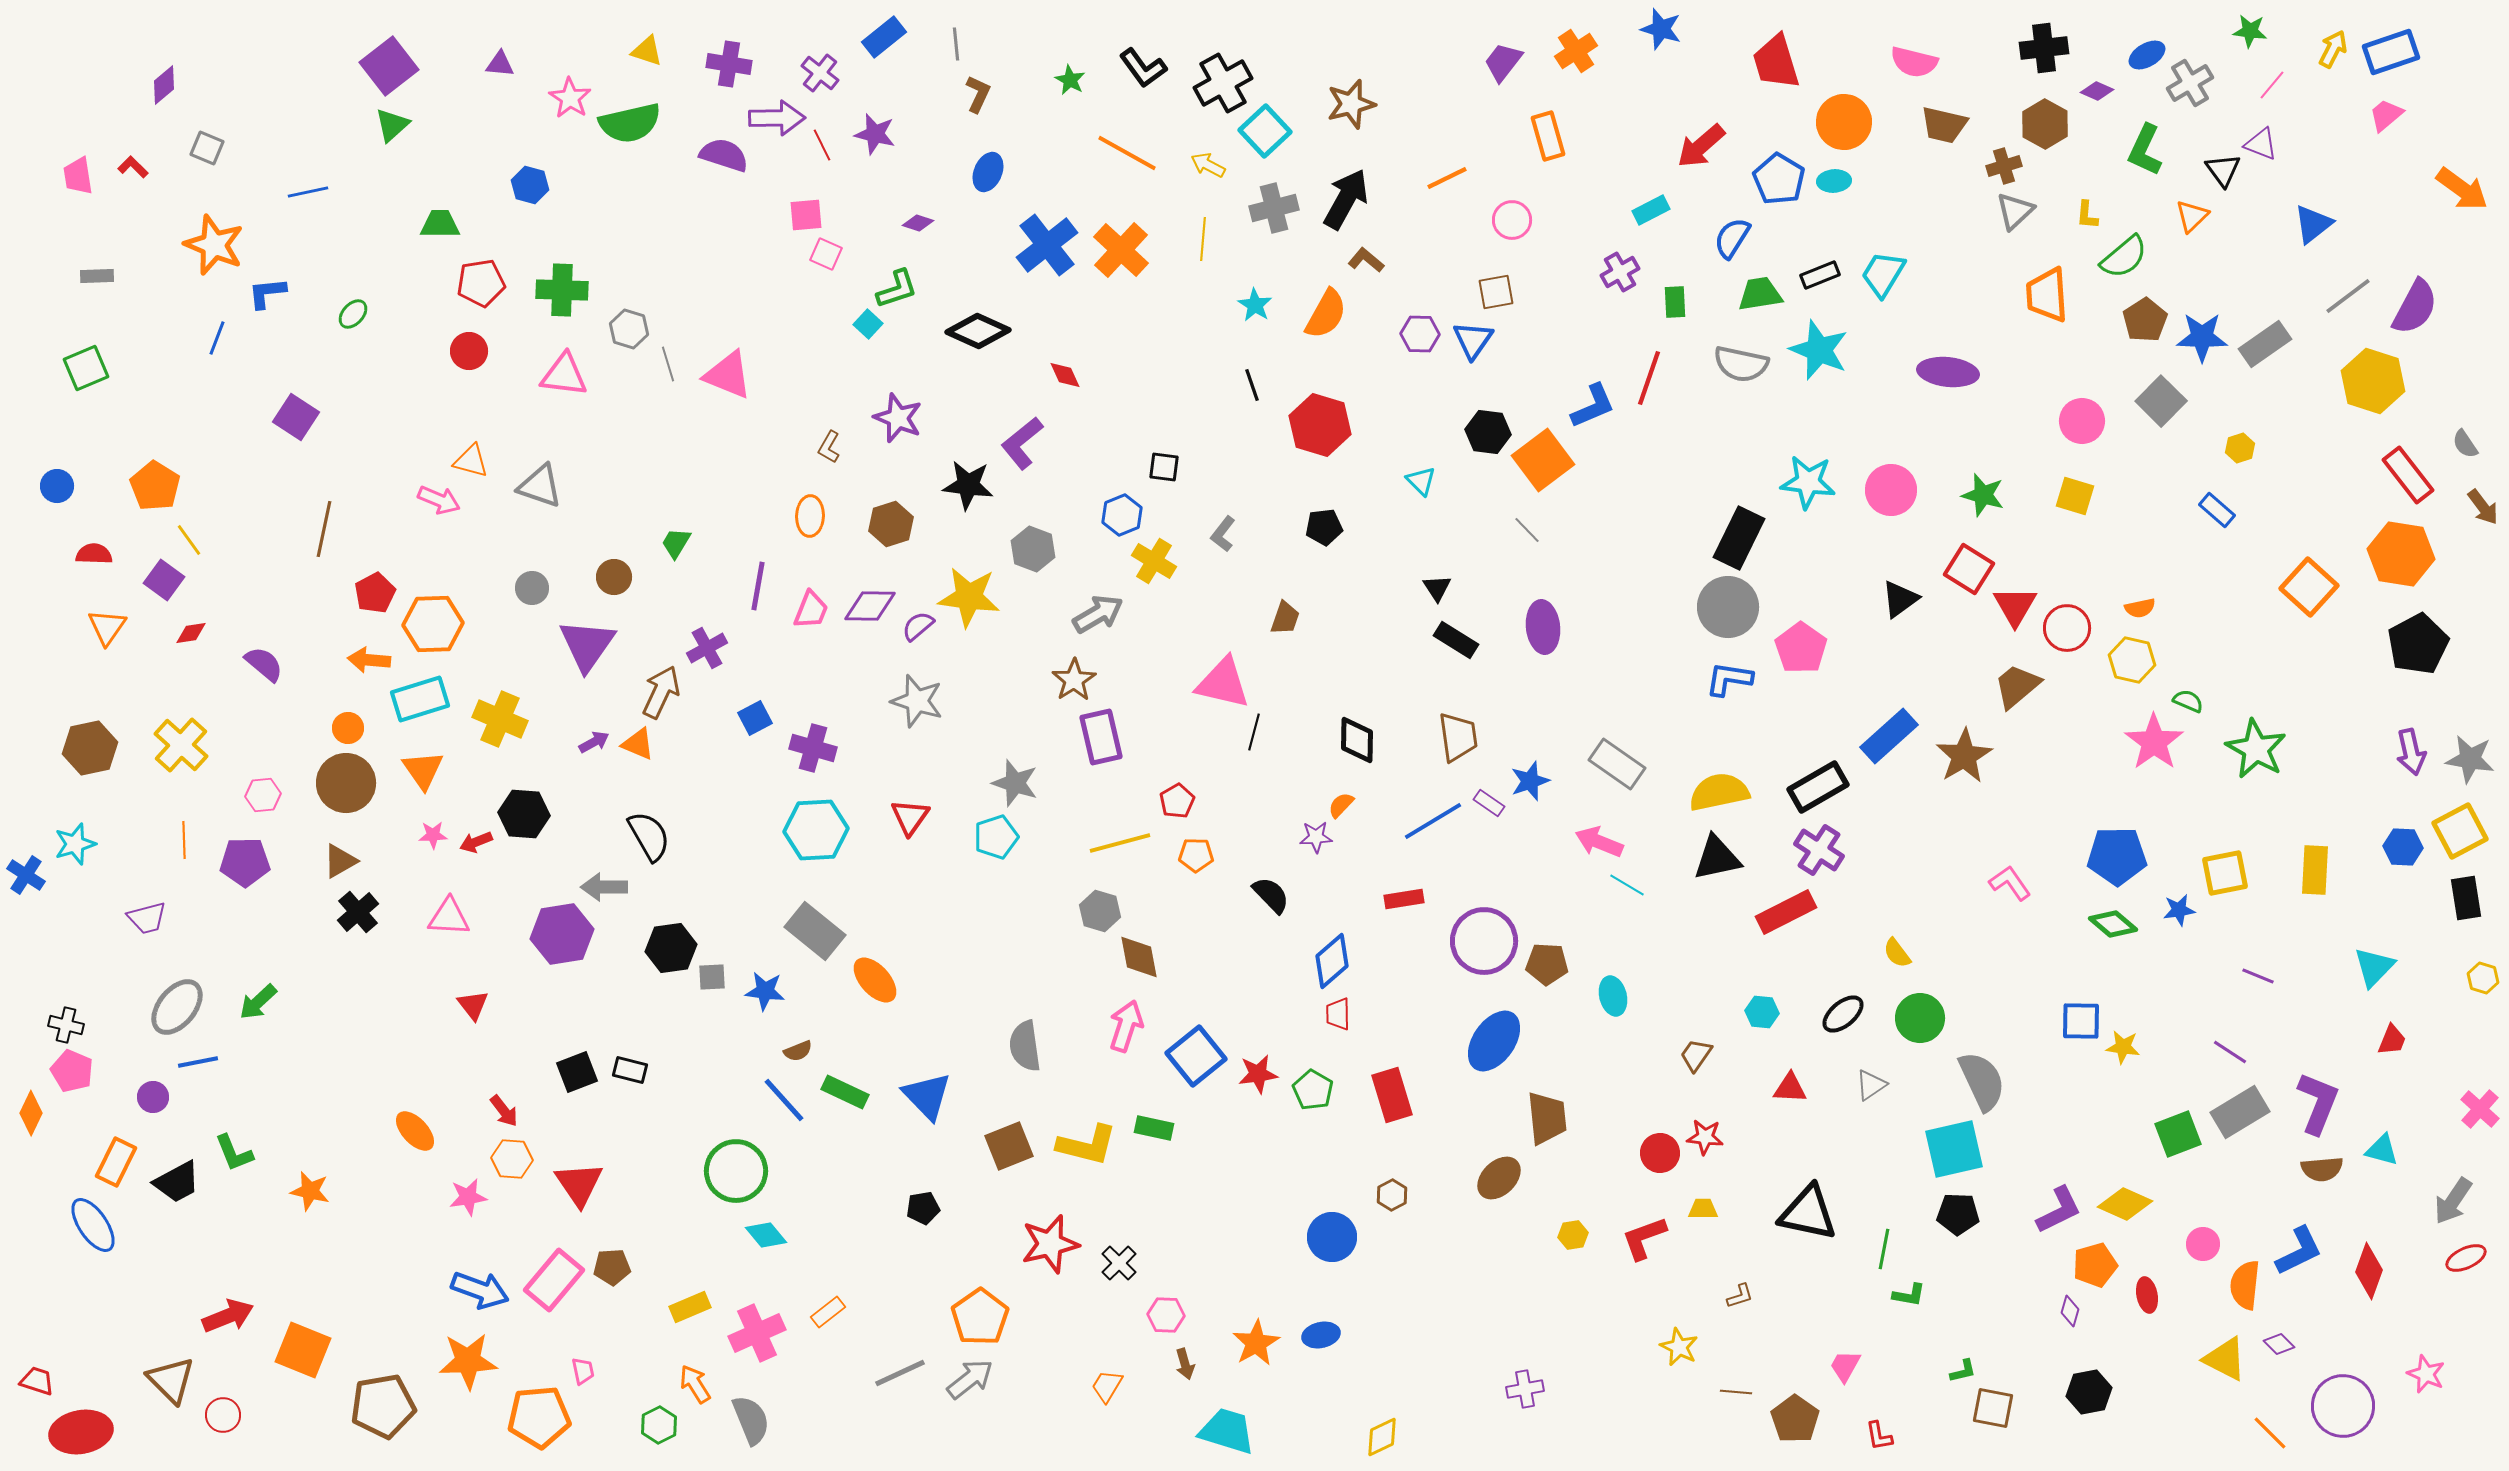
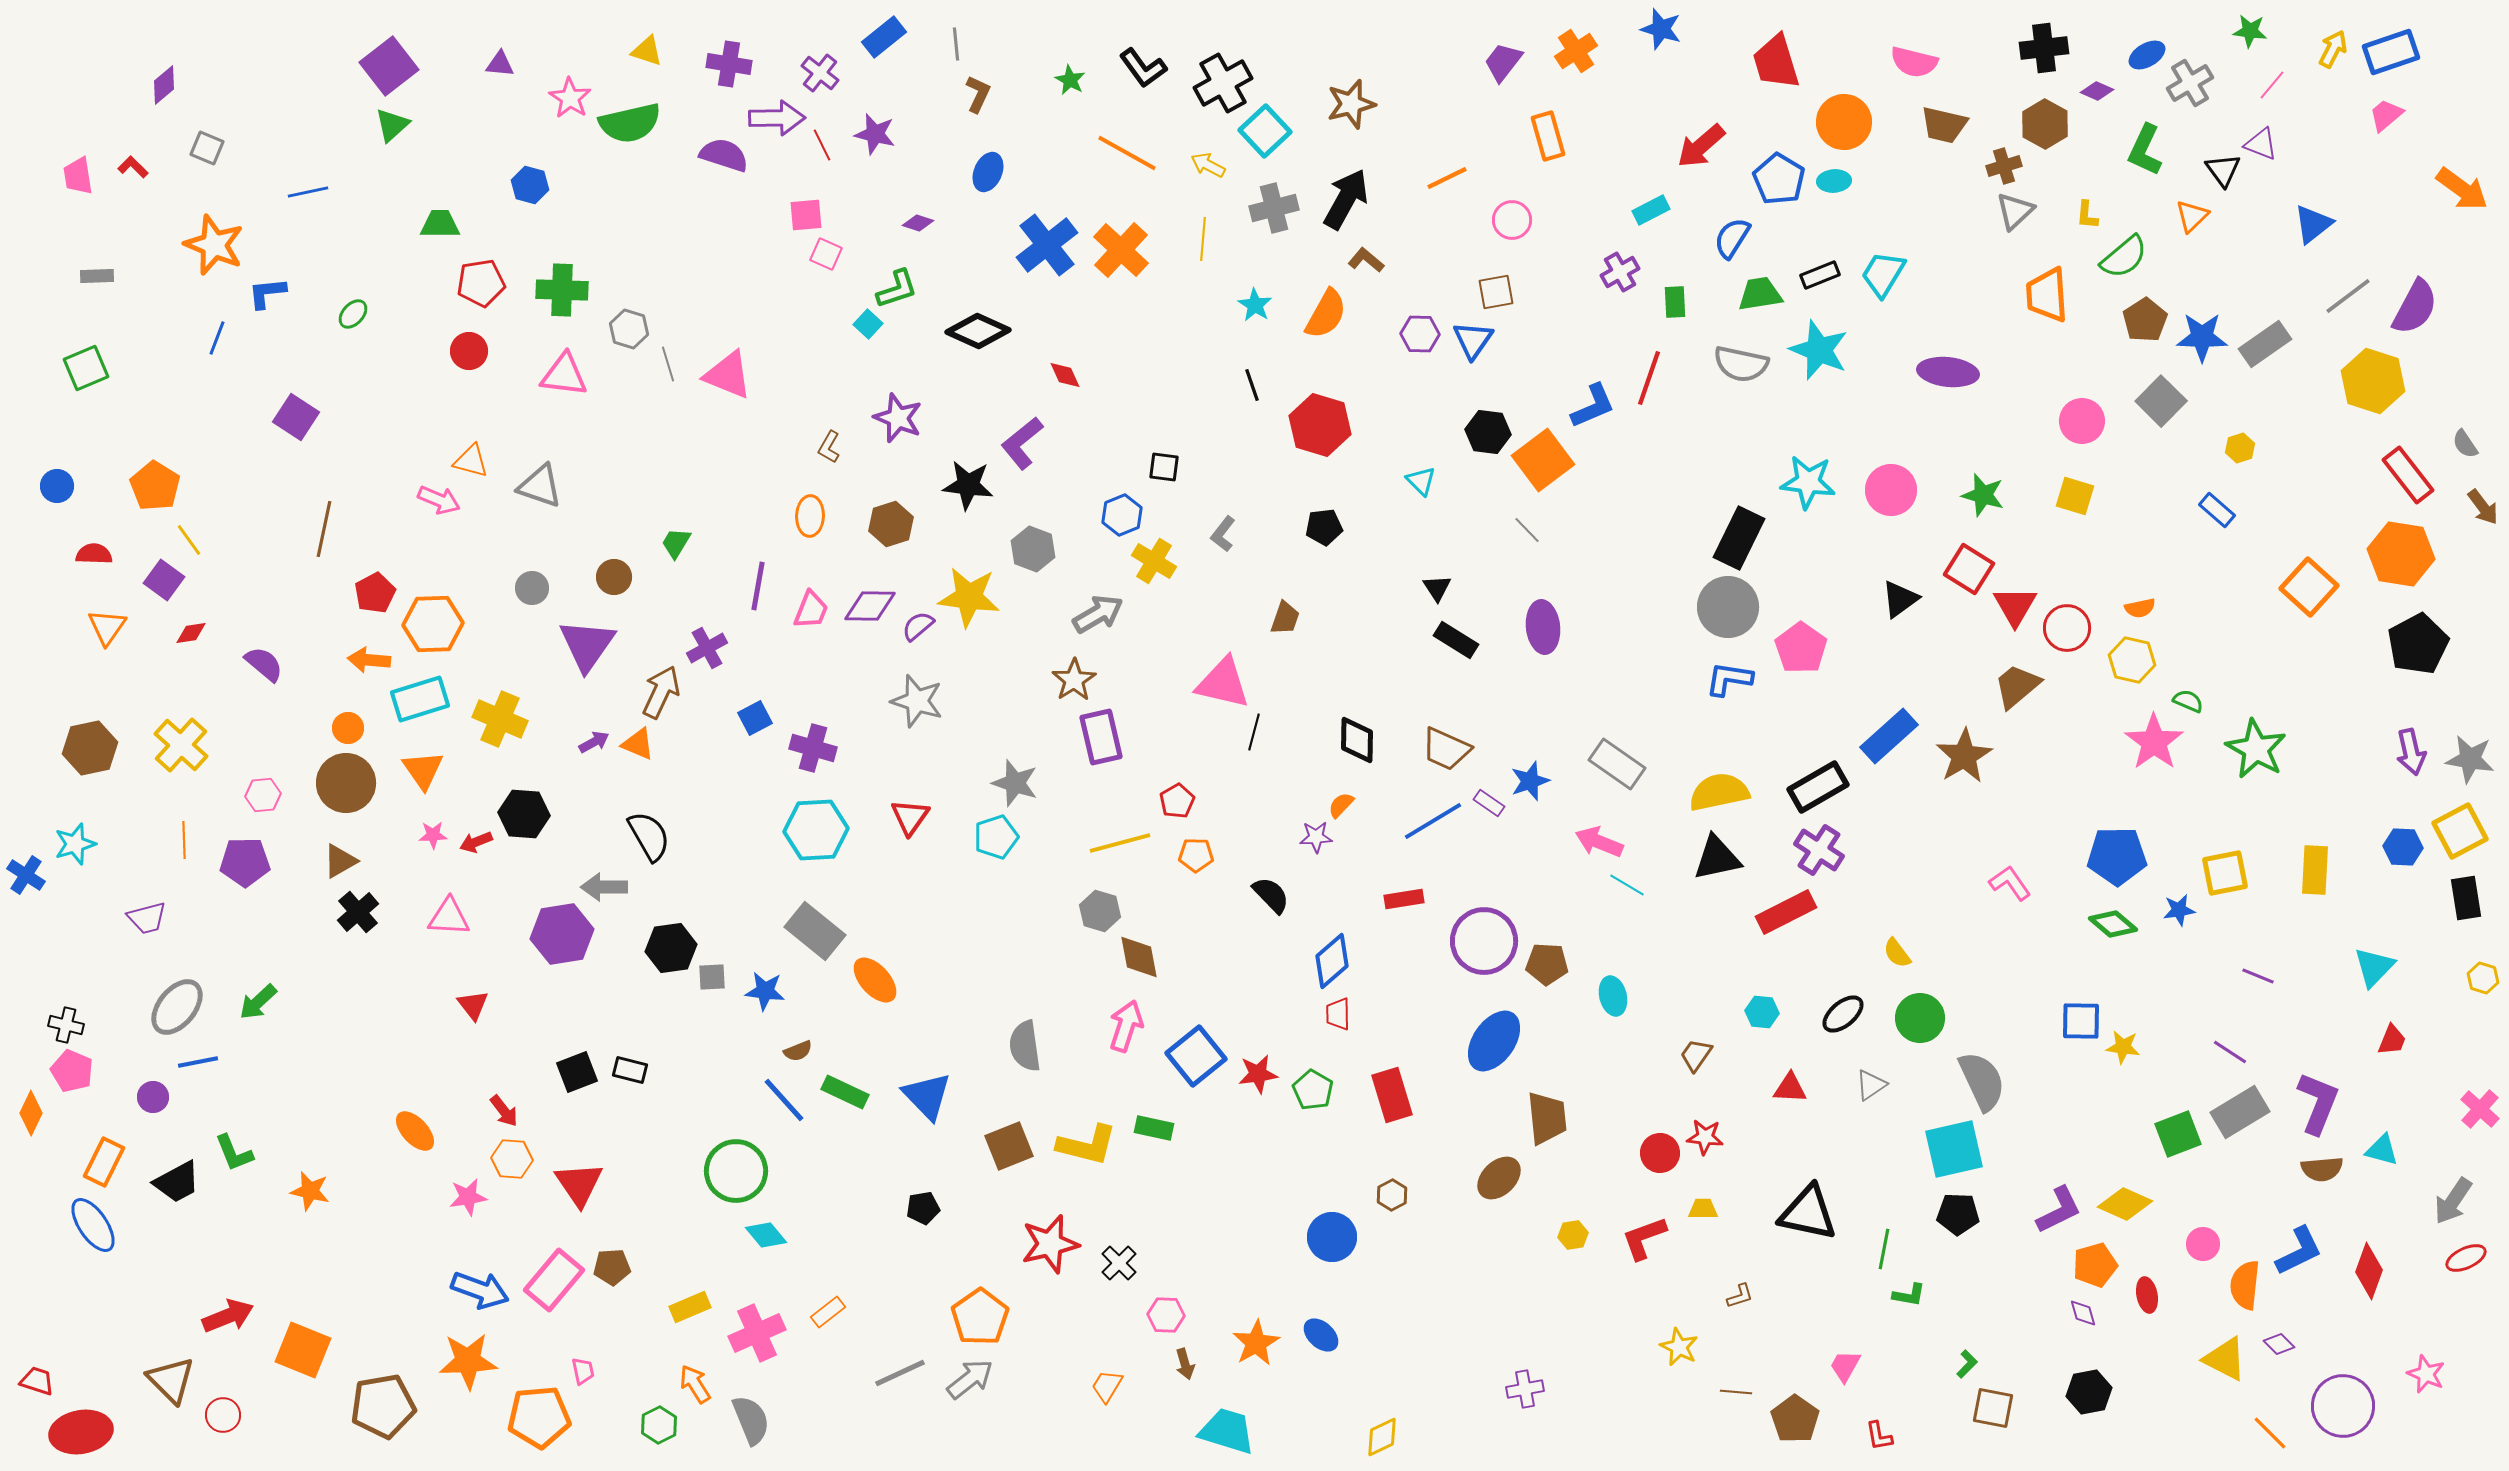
brown trapezoid at (1458, 737): moved 12 px left, 12 px down; rotated 122 degrees clockwise
orange rectangle at (116, 1162): moved 12 px left
purple diamond at (2070, 1311): moved 13 px right, 2 px down; rotated 32 degrees counterclockwise
blue ellipse at (1321, 1335): rotated 54 degrees clockwise
green L-shape at (1963, 1371): moved 4 px right, 7 px up; rotated 32 degrees counterclockwise
